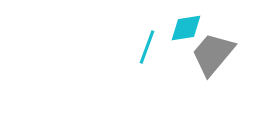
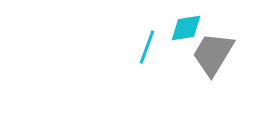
gray trapezoid: rotated 9 degrees counterclockwise
